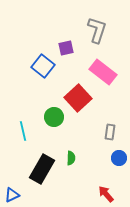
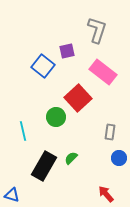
purple square: moved 1 px right, 3 px down
green circle: moved 2 px right
green semicircle: rotated 136 degrees counterclockwise
black rectangle: moved 2 px right, 3 px up
blue triangle: rotated 42 degrees clockwise
